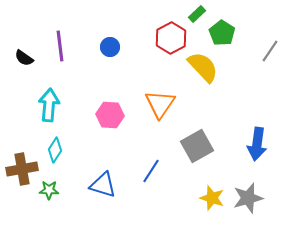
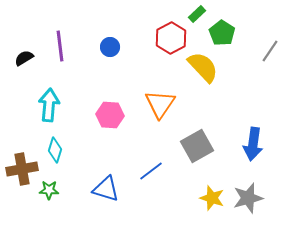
black semicircle: rotated 114 degrees clockwise
blue arrow: moved 4 px left
cyan diamond: rotated 15 degrees counterclockwise
blue line: rotated 20 degrees clockwise
blue triangle: moved 3 px right, 4 px down
